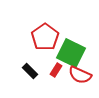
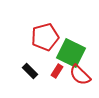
red pentagon: rotated 20 degrees clockwise
red rectangle: moved 1 px right, 1 px down
red semicircle: rotated 20 degrees clockwise
